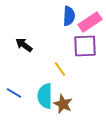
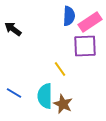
black arrow: moved 11 px left, 16 px up
